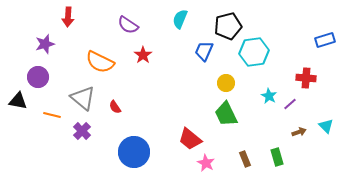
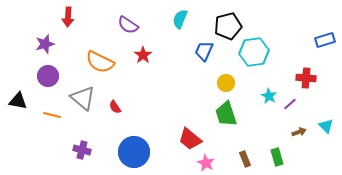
purple circle: moved 10 px right, 1 px up
green trapezoid: rotated 8 degrees clockwise
purple cross: moved 19 px down; rotated 30 degrees counterclockwise
